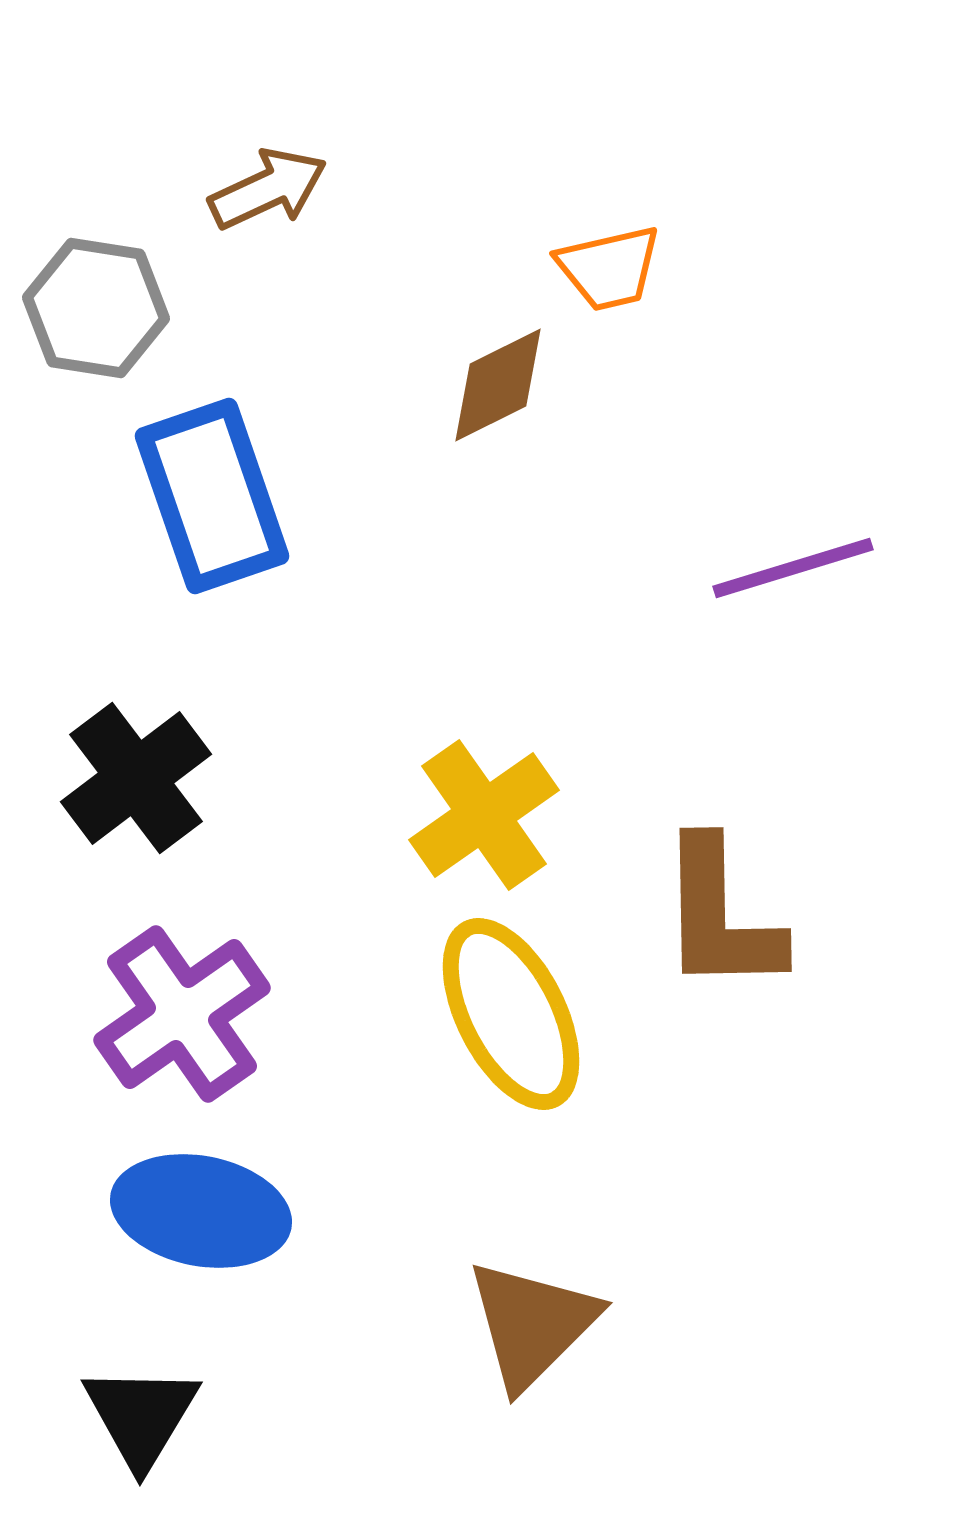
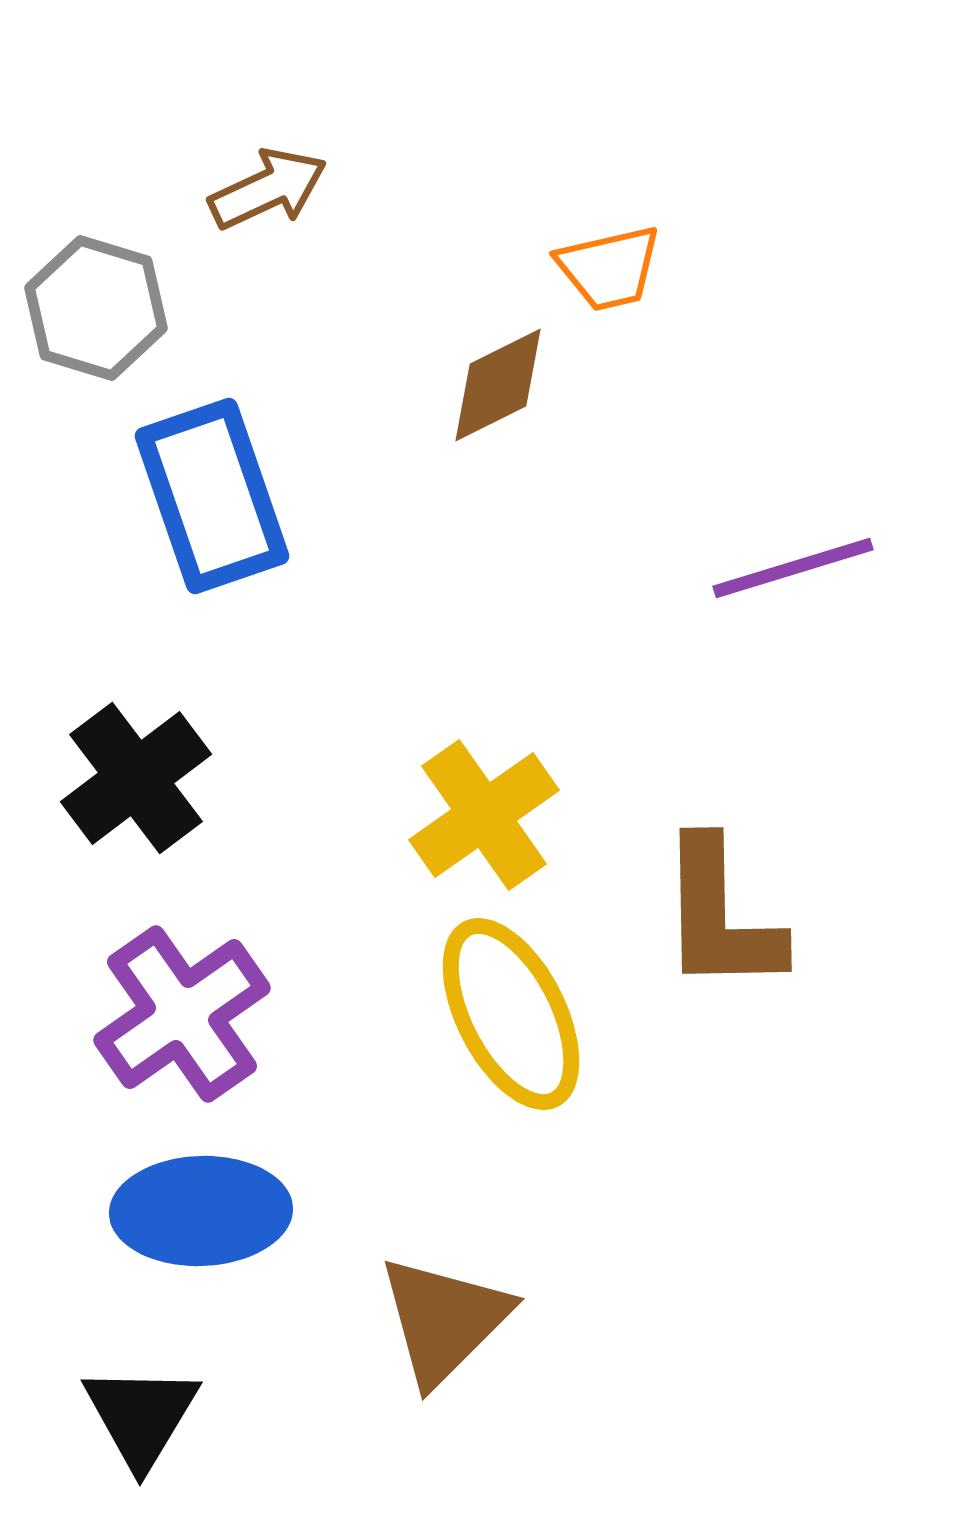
gray hexagon: rotated 8 degrees clockwise
blue ellipse: rotated 13 degrees counterclockwise
brown triangle: moved 88 px left, 4 px up
